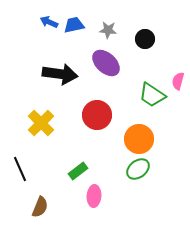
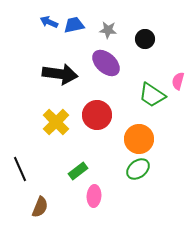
yellow cross: moved 15 px right, 1 px up
